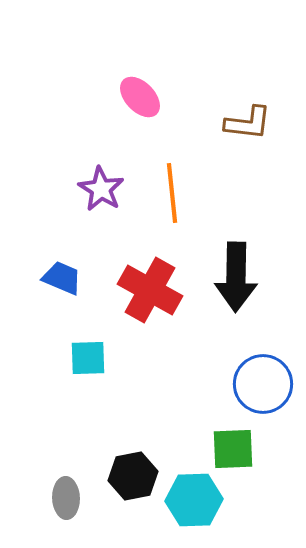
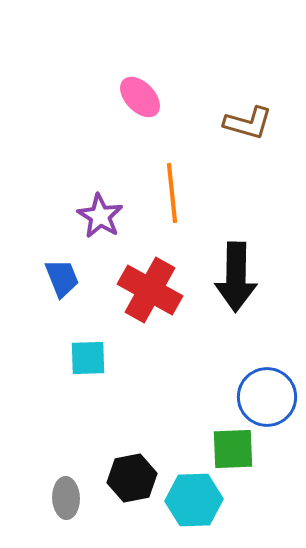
brown L-shape: rotated 9 degrees clockwise
purple star: moved 1 px left, 27 px down
blue trapezoid: rotated 45 degrees clockwise
blue circle: moved 4 px right, 13 px down
black hexagon: moved 1 px left, 2 px down
